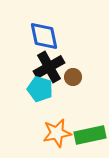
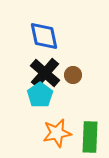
black cross: moved 4 px left, 6 px down; rotated 20 degrees counterclockwise
brown circle: moved 2 px up
cyan pentagon: moved 6 px down; rotated 20 degrees clockwise
green rectangle: moved 2 px down; rotated 76 degrees counterclockwise
